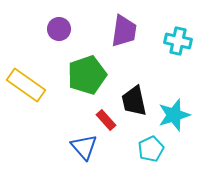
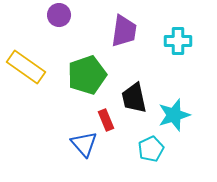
purple circle: moved 14 px up
cyan cross: rotated 12 degrees counterclockwise
yellow rectangle: moved 18 px up
black trapezoid: moved 3 px up
red rectangle: rotated 20 degrees clockwise
blue triangle: moved 3 px up
